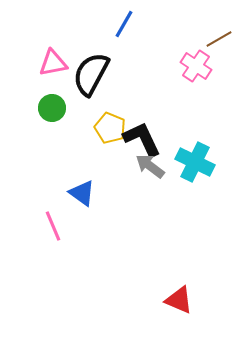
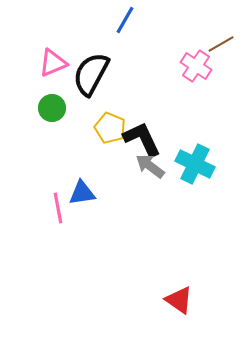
blue line: moved 1 px right, 4 px up
brown line: moved 2 px right, 5 px down
pink triangle: rotated 12 degrees counterclockwise
cyan cross: moved 2 px down
blue triangle: rotated 44 degrees counterclockwise
pink line: moved 5 px right, 18 px up; rotated 12 degrees clockwise
red triangle: rotated 12 degrees clockwise
